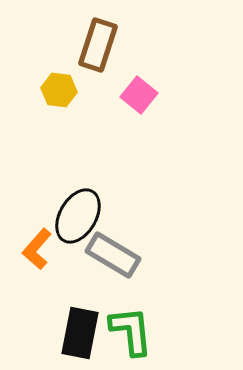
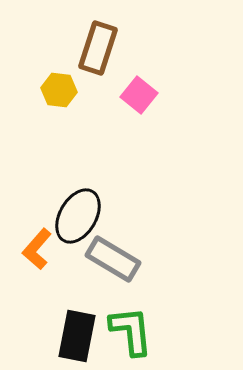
brown rectangle: moved 3 px down
gray rectangle: moved 4 px down
black rectangle: moved 3 px left, 3 px down
